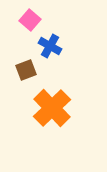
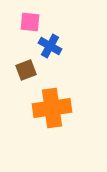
pink square: moved 2 px down; rotated 35 degrees counterclockwise
orange cross: rotated 36 degrees clockwise
